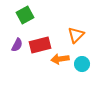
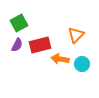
green square: moved 6 px left, 8 px down
orange arrow: rotated 18 degrees clockwise
